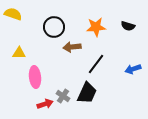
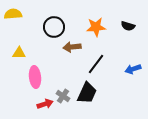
yellow semicircle: rotated 24 degrees counterclockwise
